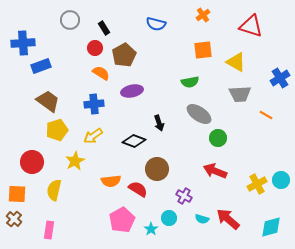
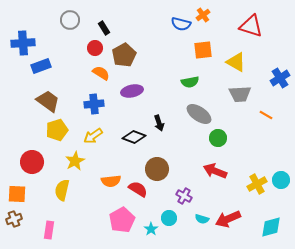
blue semicircle at (156, 24): moved 25 px right
black diamond at (134, 141): moved 4 px up
yellow semicircle at (54, 190): moved 8 px right
brown cross at (14, 219): rotated 28 degrees clockwise
red arrow at (228, 219): rotated 65 degrees counterclockwise
